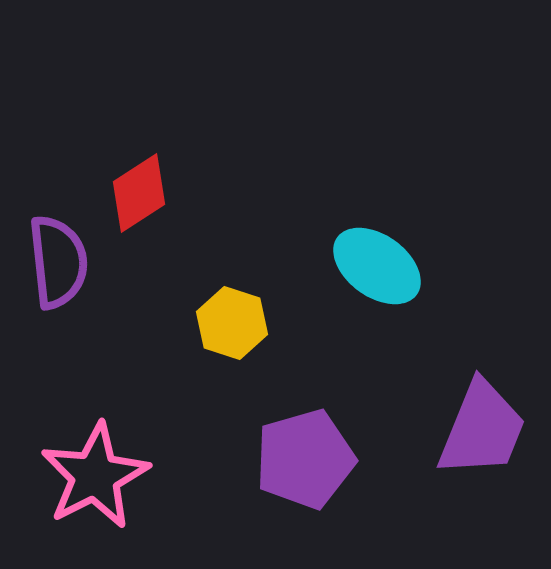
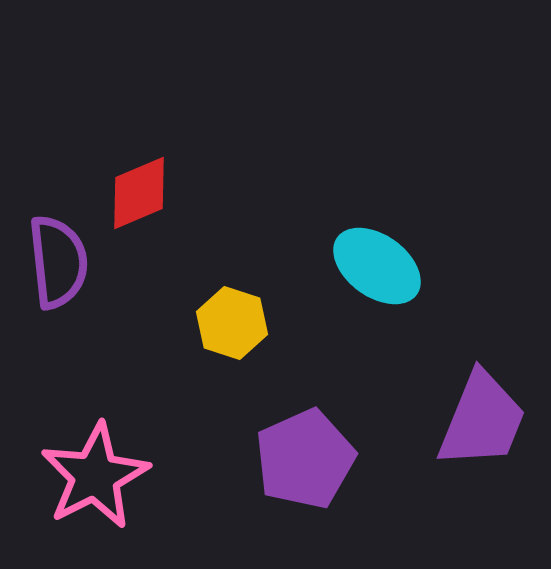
red diamond: rotated 10 degrees clockwise
purple trapezoid: moved 9 px up
purple pentagon: rotated 8 degrees counterclockwise
